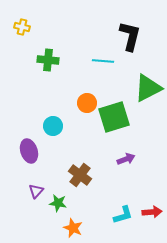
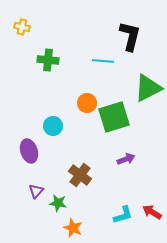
red arrow: rotated 144 degrees counterclockwise
